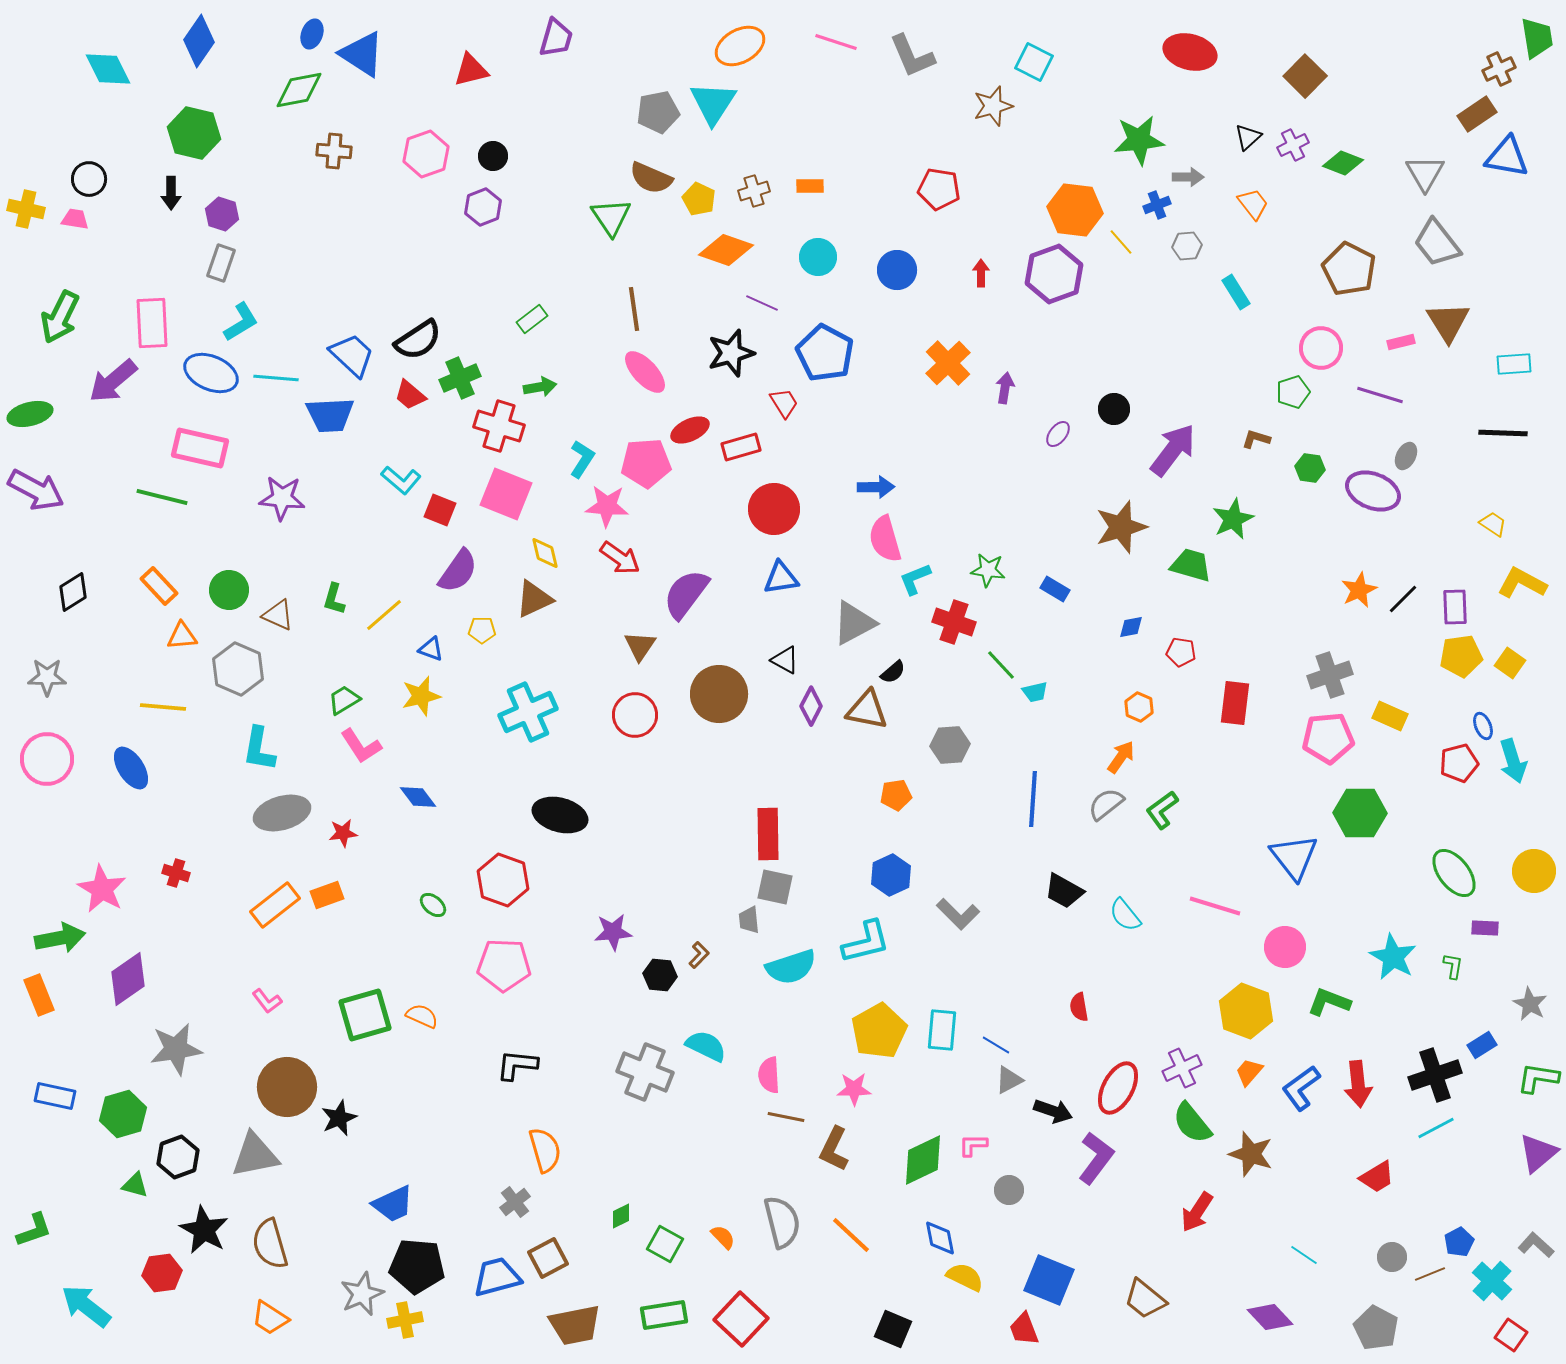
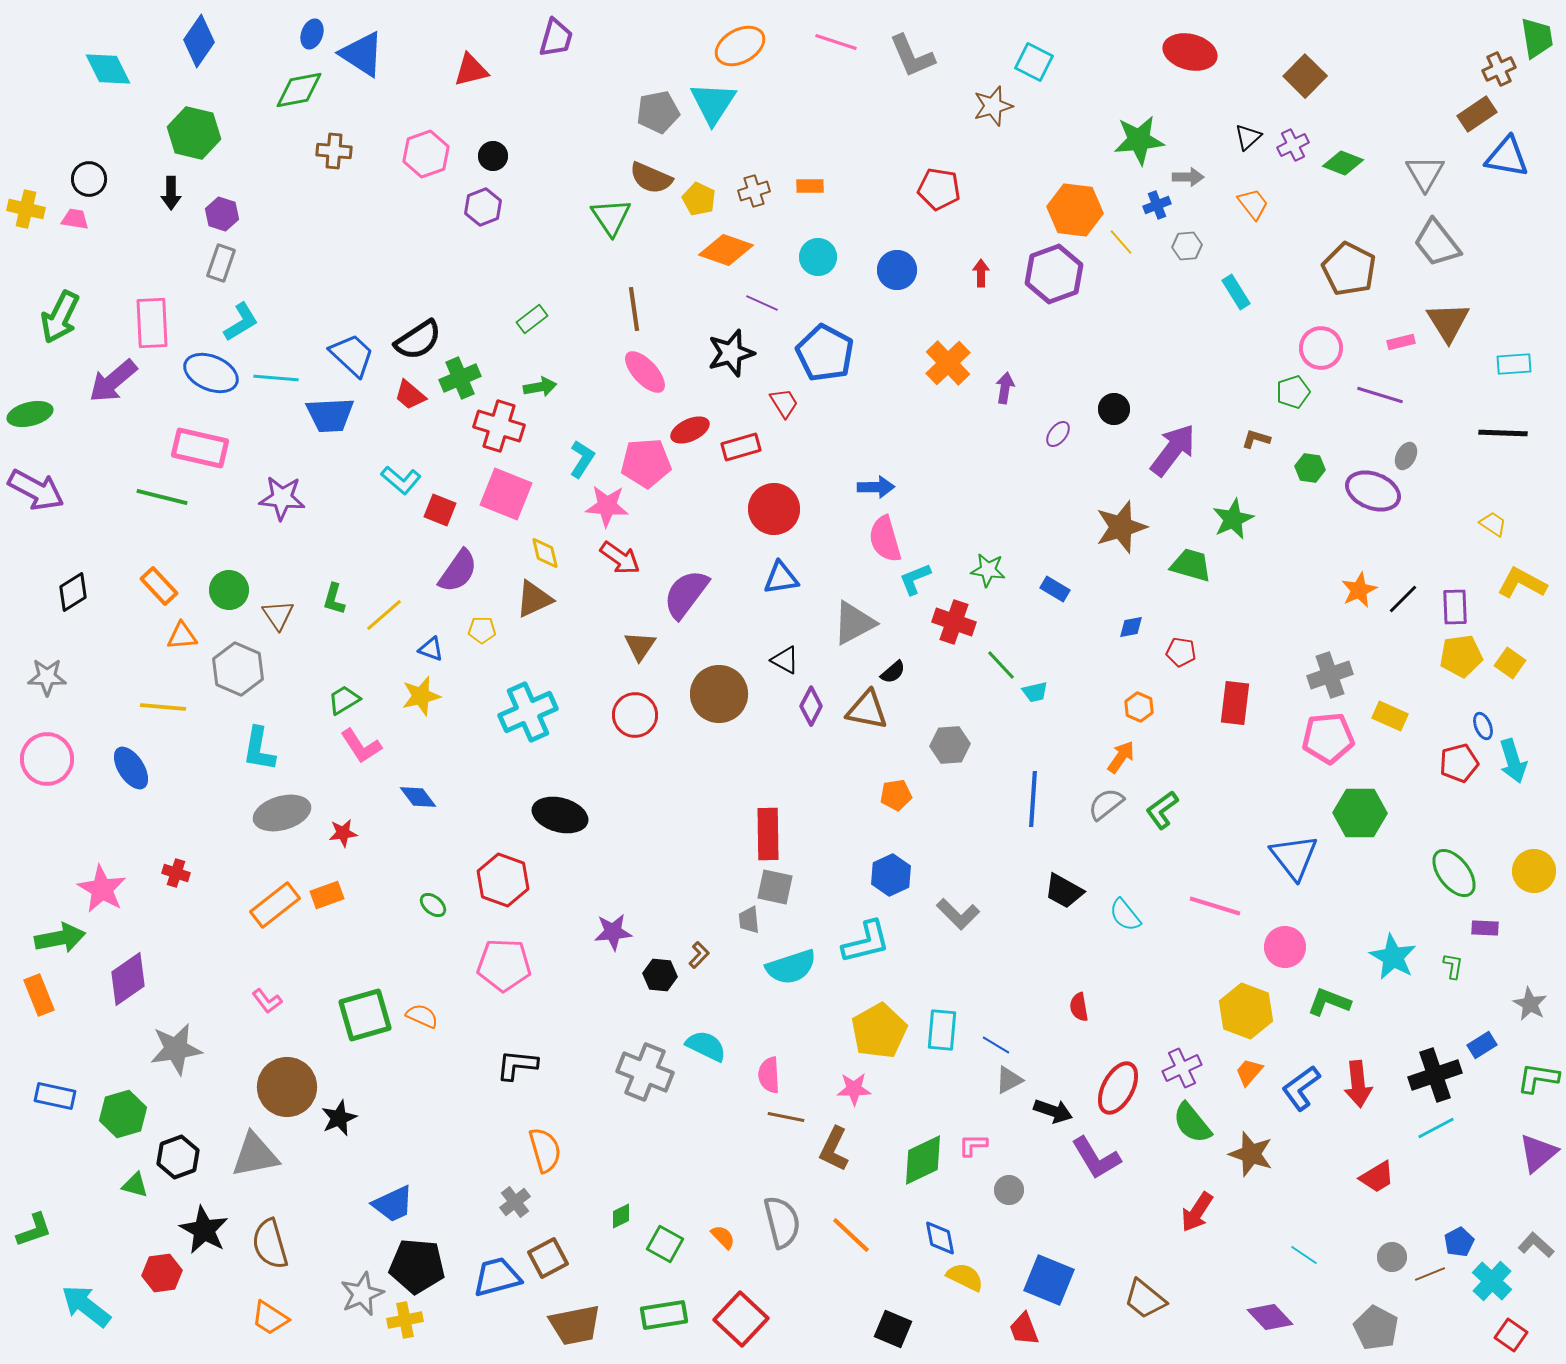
brown triangle at (278, 615): rotated 32 degrees clockwise
purple L-shape at (1096, 1158): rotated 112 degrees clockwise
